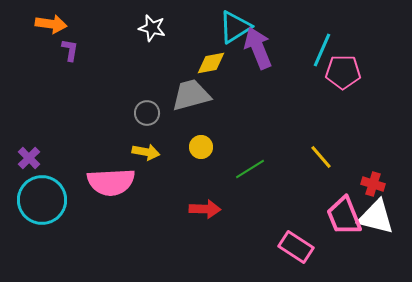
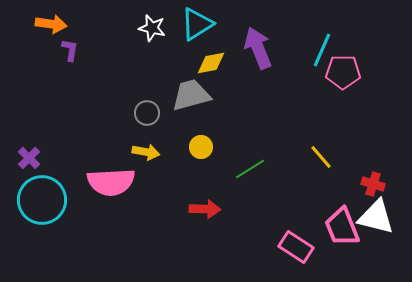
cyan triangle: moved 38 px left, 3 px up
pink trapezoid: moved 2 px left, 11 px down
